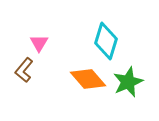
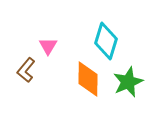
pink triangle: moved 9 px right, 3 px down
brown L-shape: moved 2 px right
orange diamond: rotated 42 degrees clockwise
